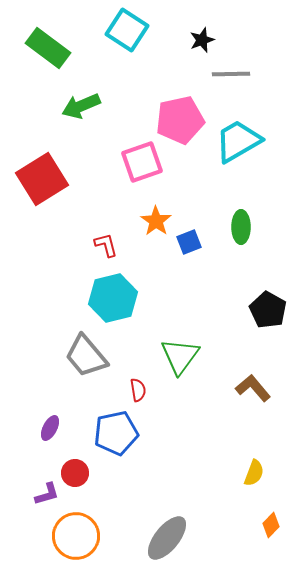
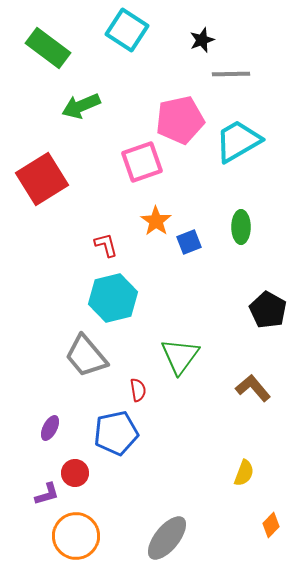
yellow semicircle: moved 10 px left
